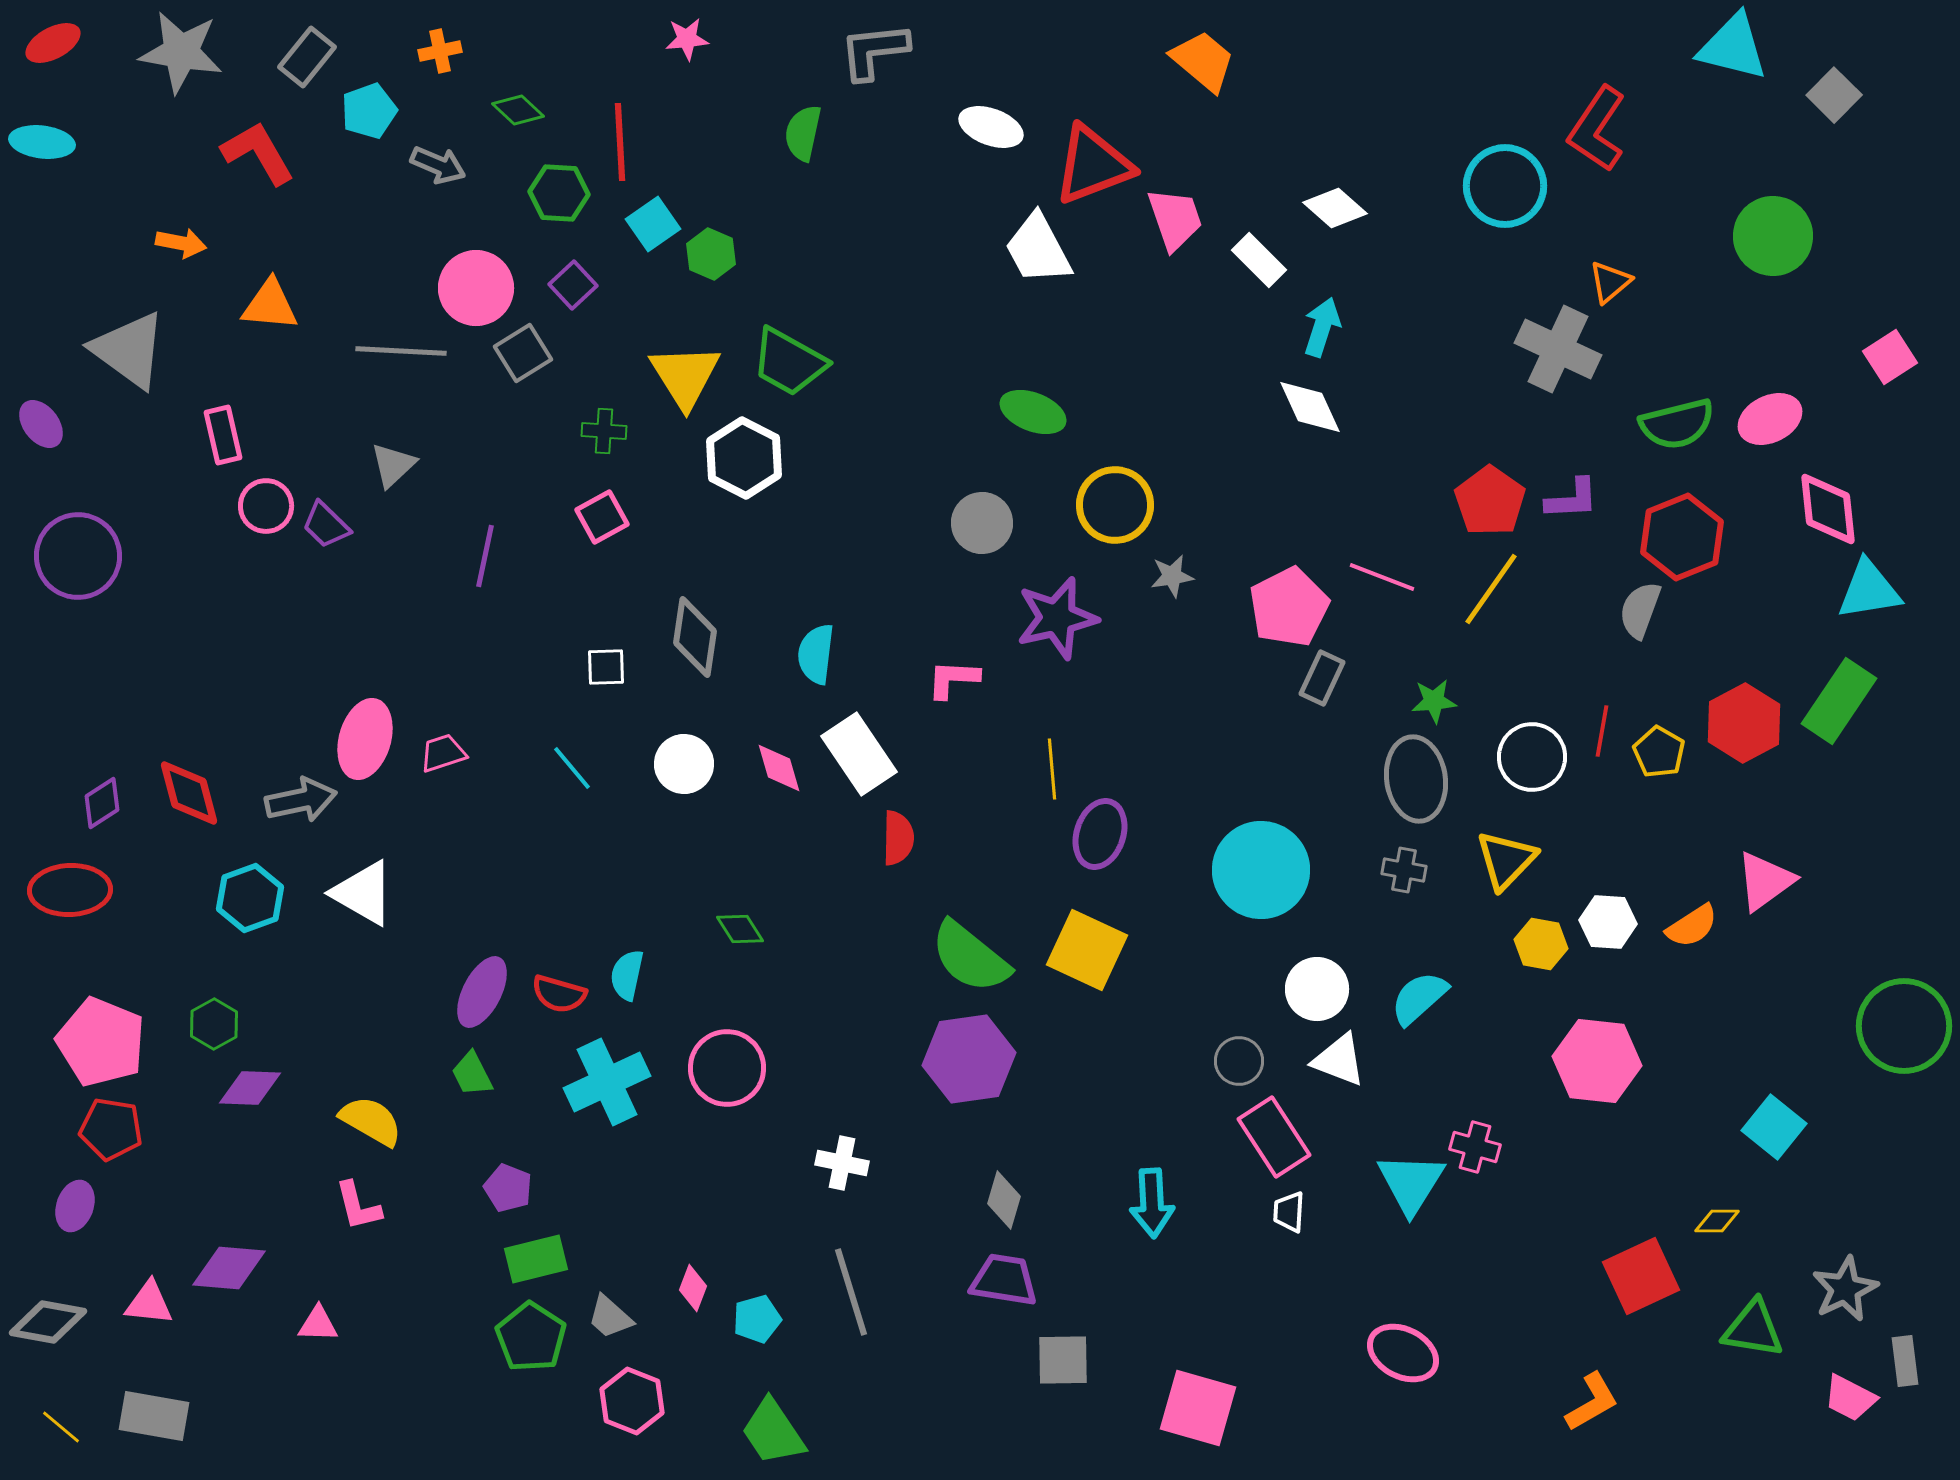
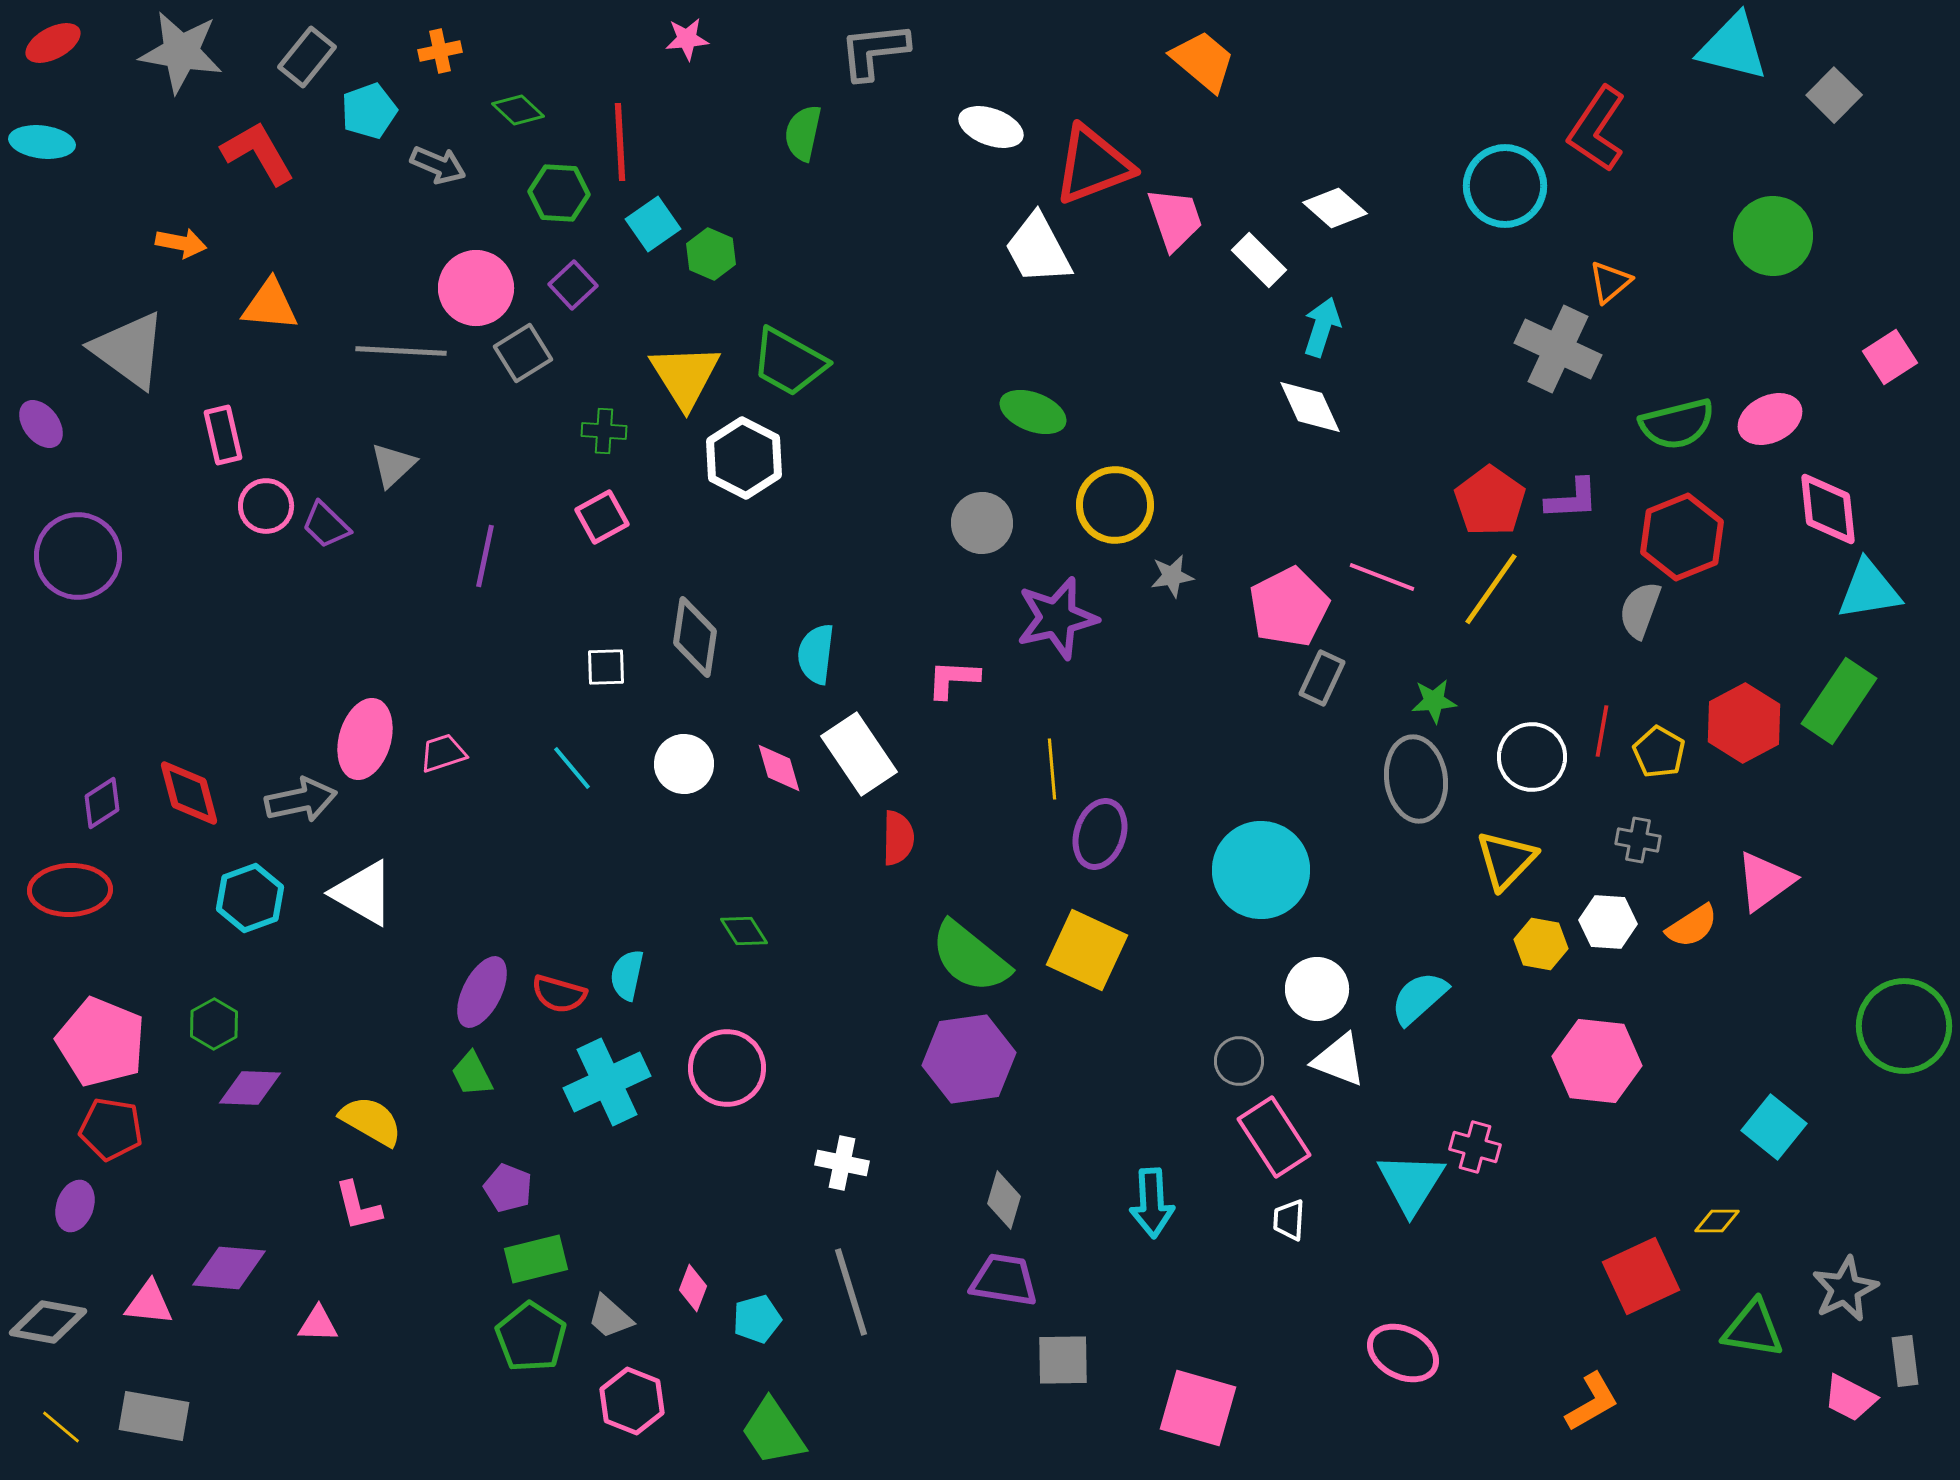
gray cross at (1404, 870): moved 234 px right, 30 px up
green diamond at (740, 929): moved 4 px right, 2 px down
white trapezoid at (1289, 1212): moved 8 px down
